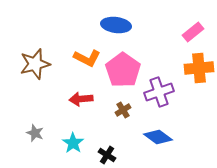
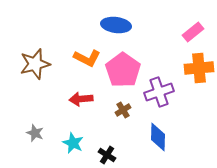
blue diamond: rotated 56 degrees clockwise
cyan star: rotated 10 degrees counterclockwise
